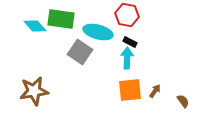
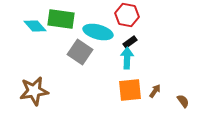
black rectangle: rotated 64 degrees counterclockwise
